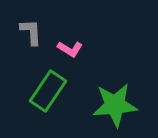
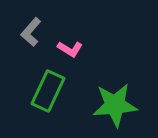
gray L-shape: rotated 136 degrees counterclockwise
green rectangle: rotated 9 degrees counterclockwise
